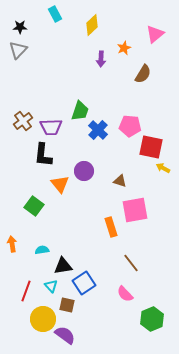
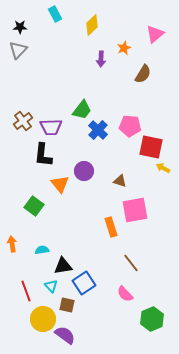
green trapezoid: moved 2 px right, 1 px up; rotated 20 degrees clockwise
red line: rotated 40 degrees counterclockwise
